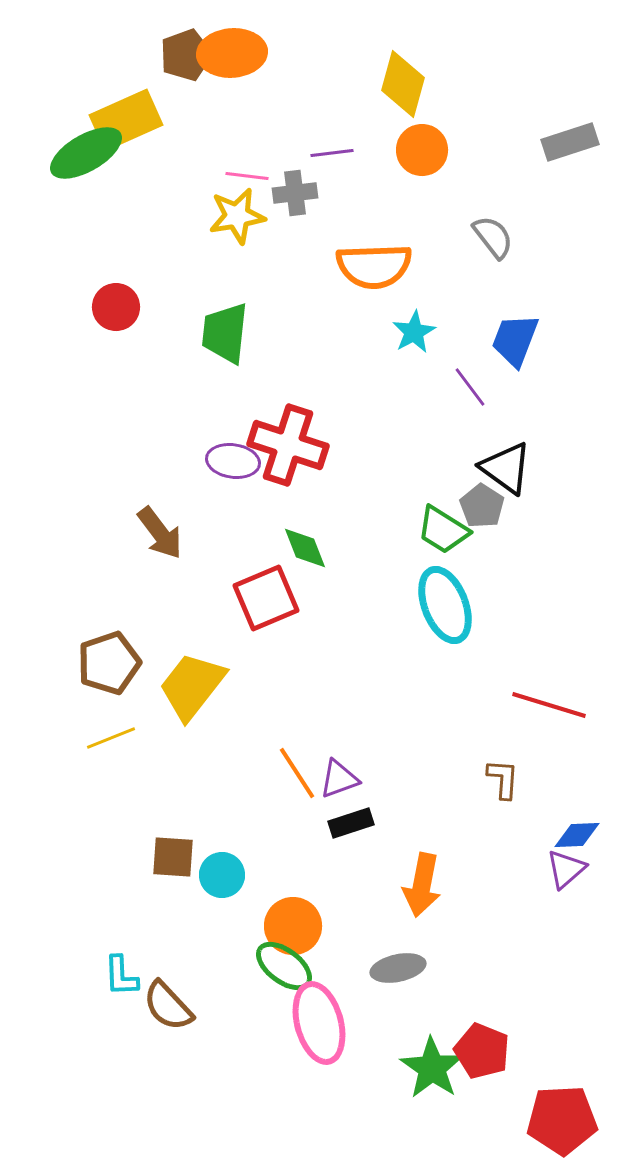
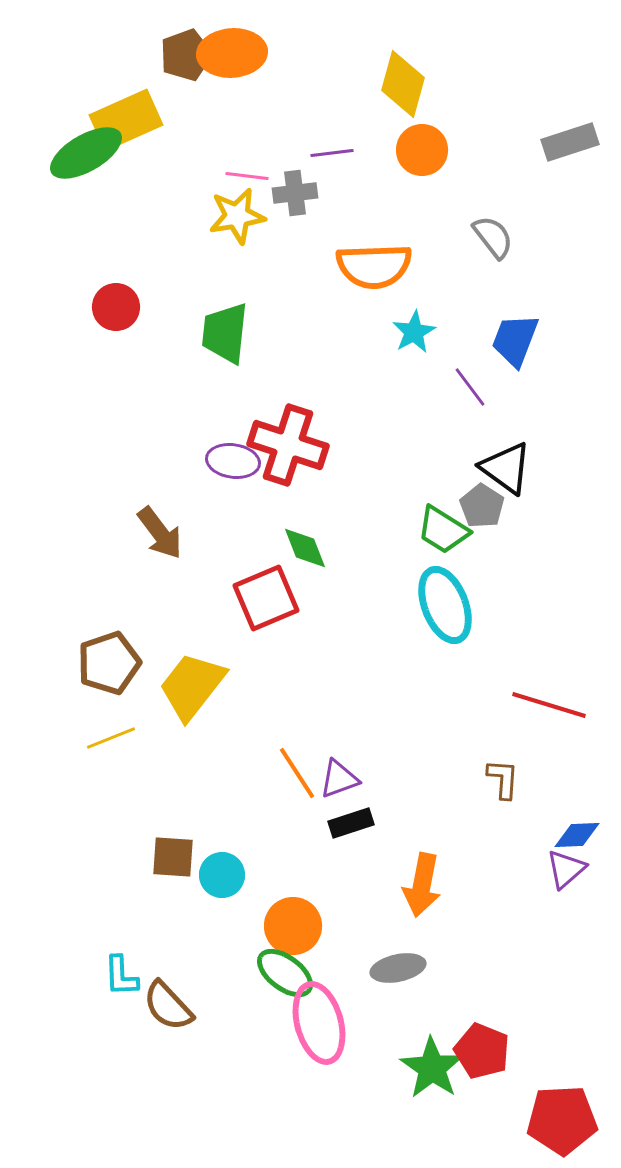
green ellipse at (284, 966): moved 1 px right, 7 px down
